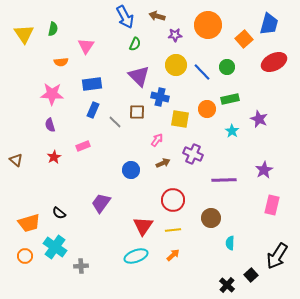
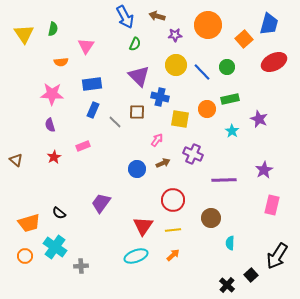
blue circle at (131, 170): moved 6 px right, 1 px up
